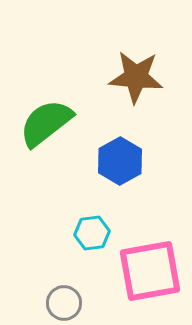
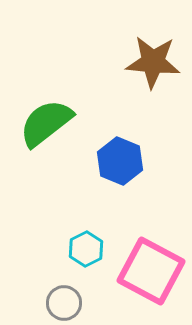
brown star: moved 17 px right, 15 px up
blue hexagon: rotated 9 degrees counterclockwise
cyan hexagon: moved 6 px left, 16 px down; rotated 20 degrees counterclockwise
pink square: moved 1 px right; rotated 38 degrees clockwise
